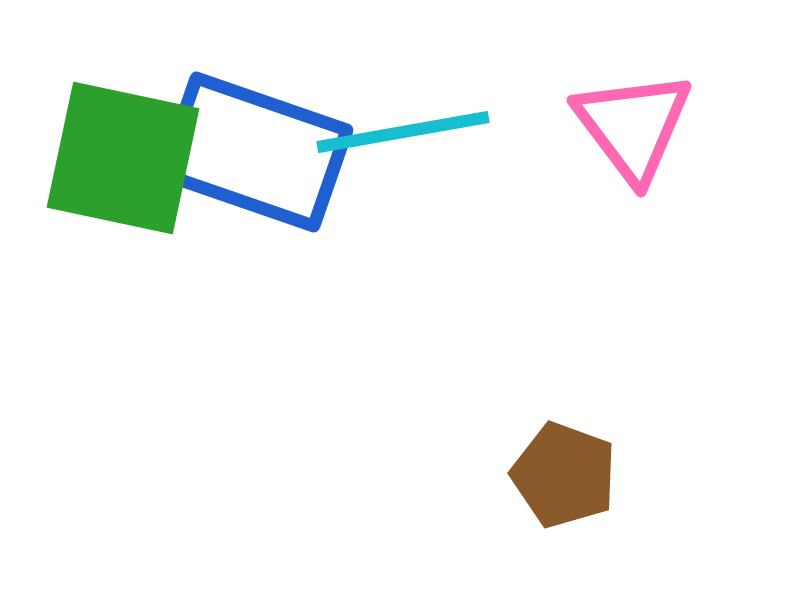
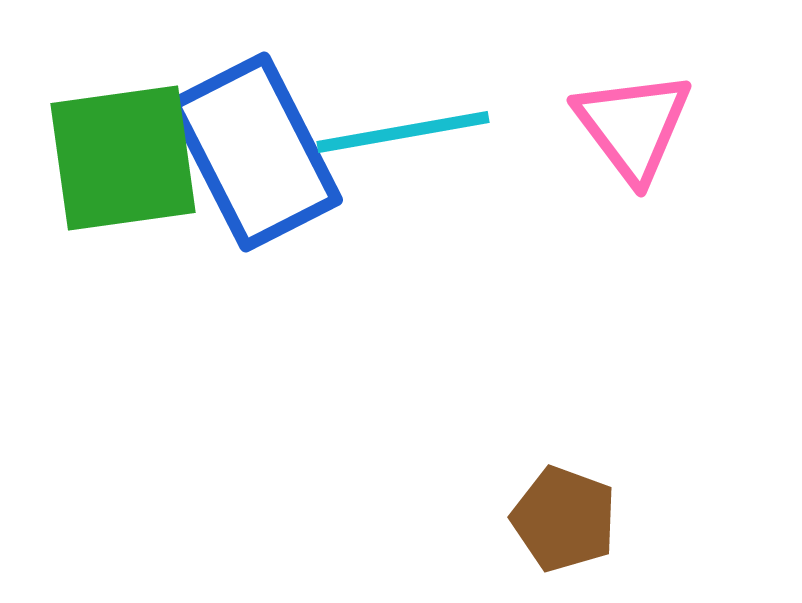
blue rectangle: rotated 44 degrees clockwise
green square: rotated 20 degrees counterclockwise
brown pentagon: moved 44 px down
